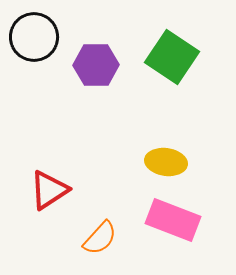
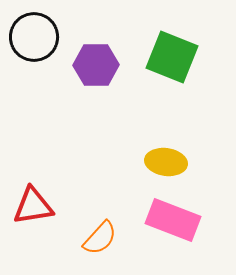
green square: rotated 12 degrees counterclockwise
red triangle: moved 16 px left, 16 px down; rotated 24 degrees clockwise
